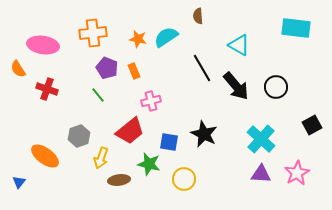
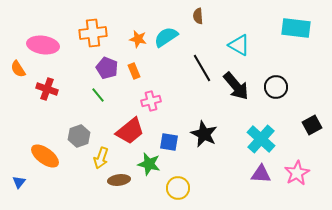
yellow circle: moved 6 px left, 9 px down
